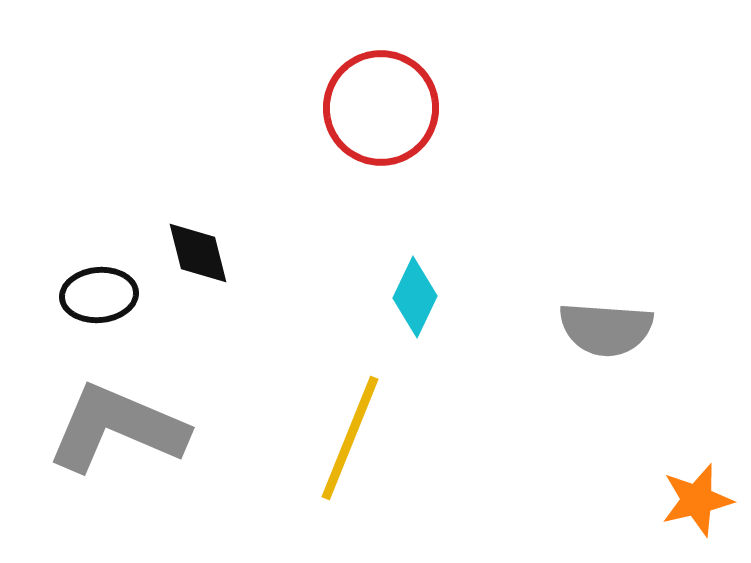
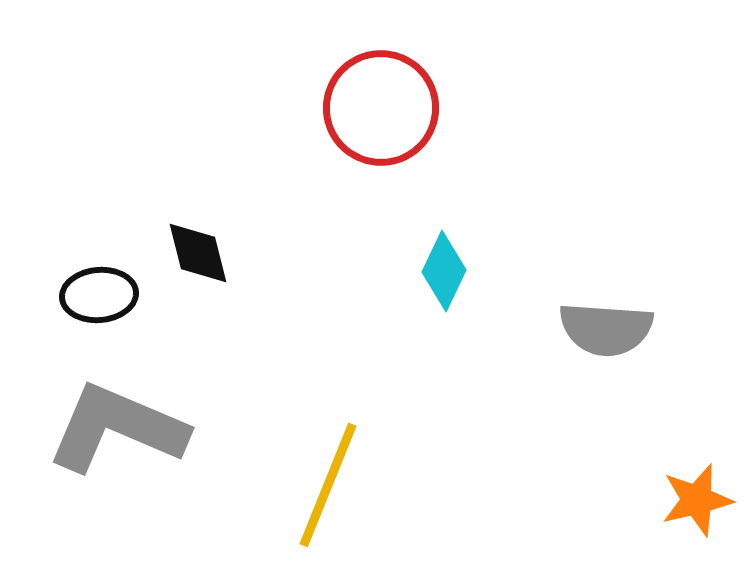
cyan diamond: moved 29 px right, 26 px up
yellow line: moved 22 px left, 47 px down
